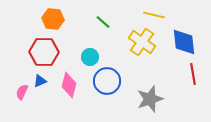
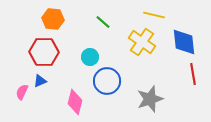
pink diamond: moved 6 px right, 17 px down
